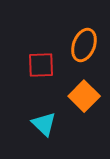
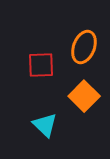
orange ellipse: moved 2 px down
cyan triangle: moved 1 px right, 1 px down
